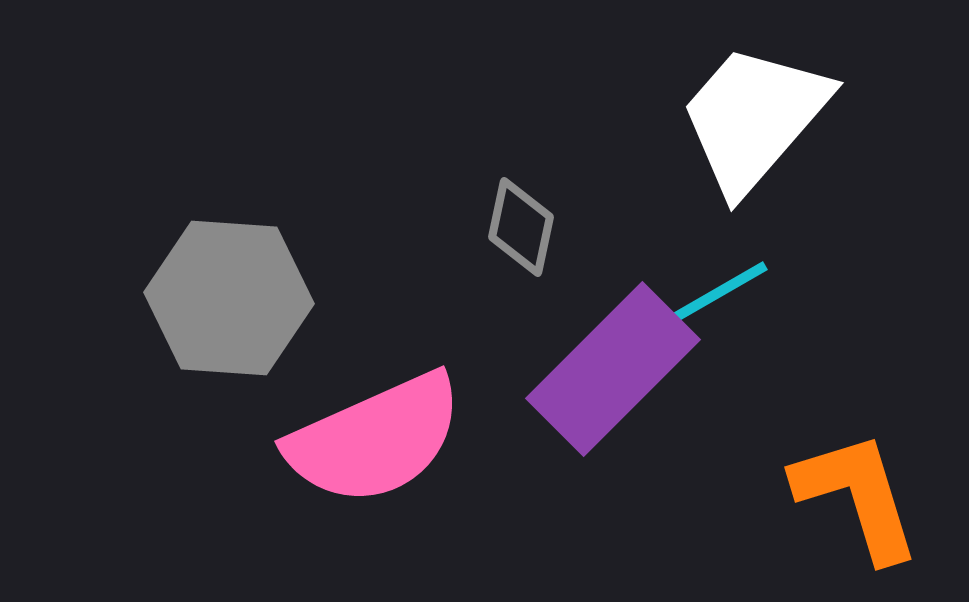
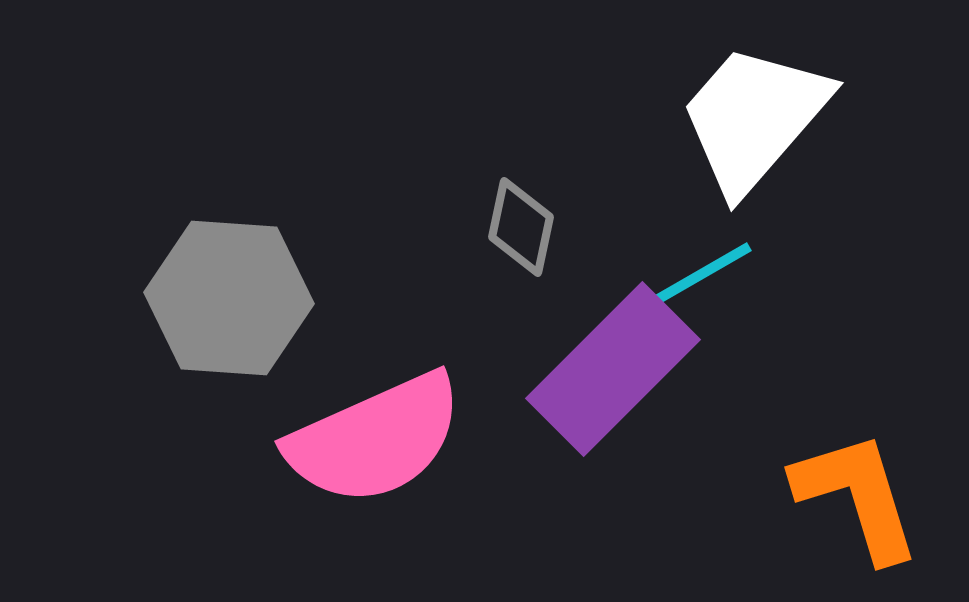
cyan line: moved 16 px left, 19 px up
